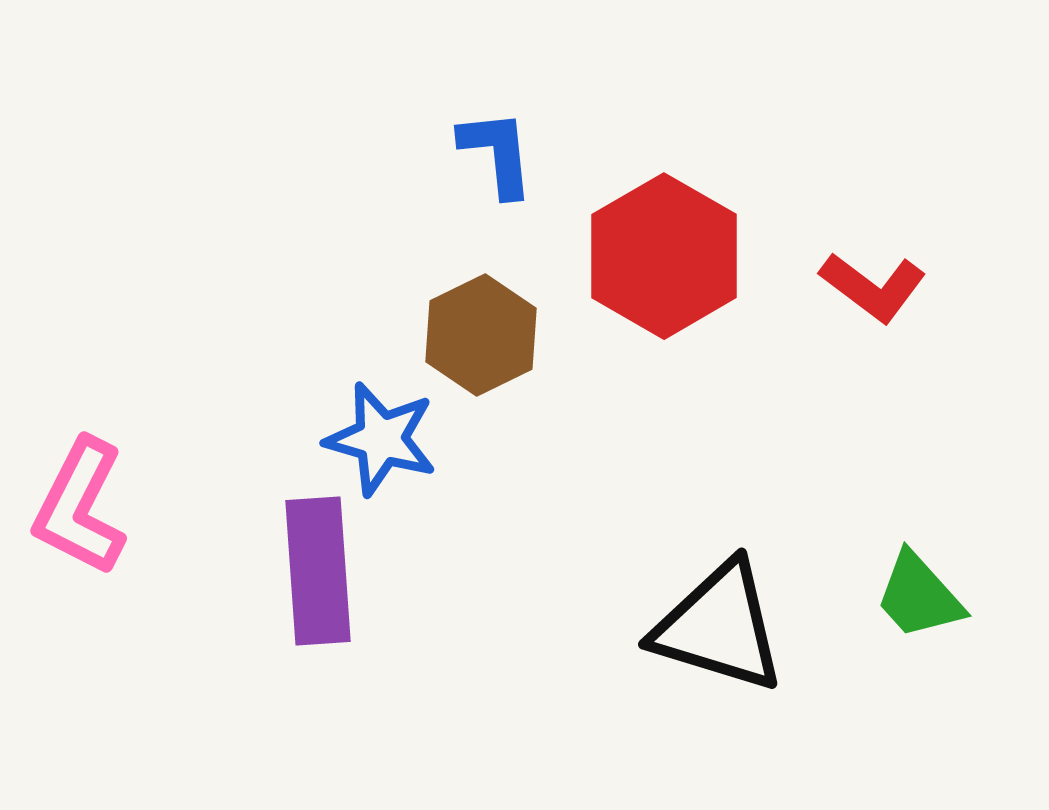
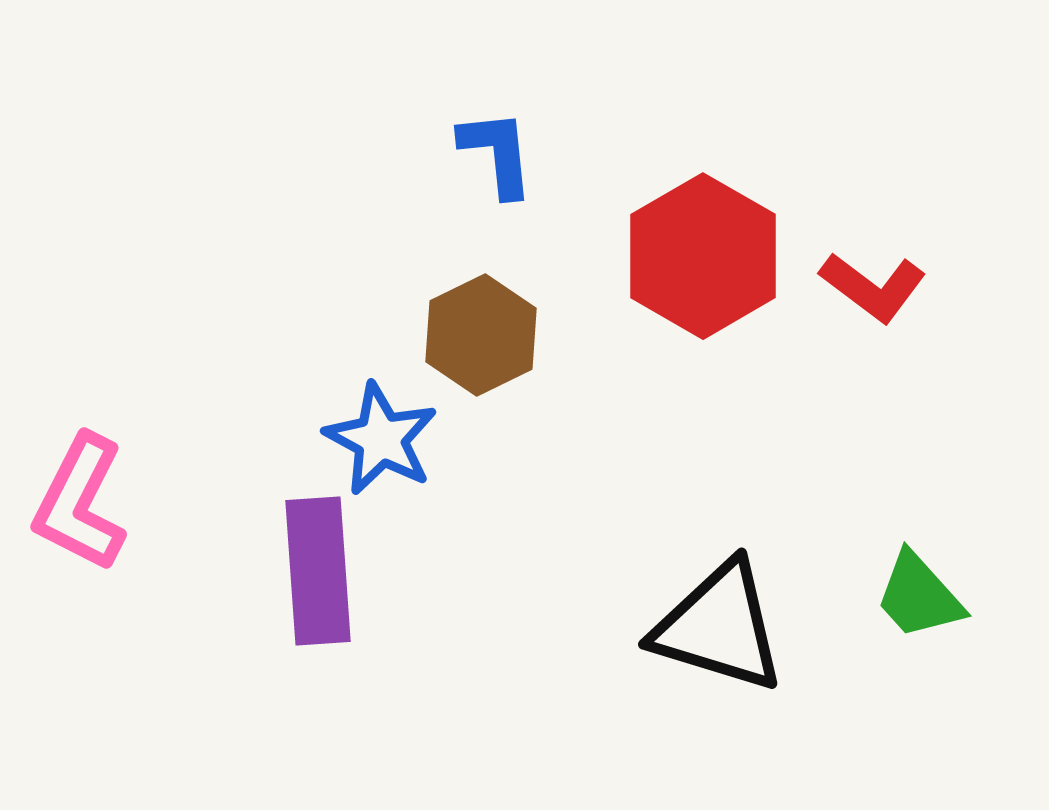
red hexagon: moved 39 px right
blue star: rotated 12 degrees clockwise
pink L-shape: moved 4 px up
